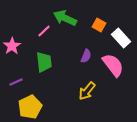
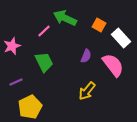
pink star: rotated 12 degrees clockwise
green trapezoid: rotated 20 degrees counterclockwise
